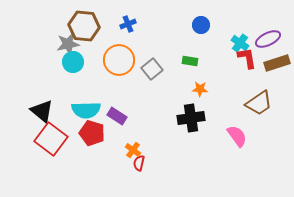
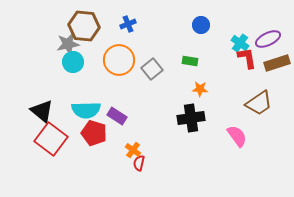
red pentagon: moved 2 px right
